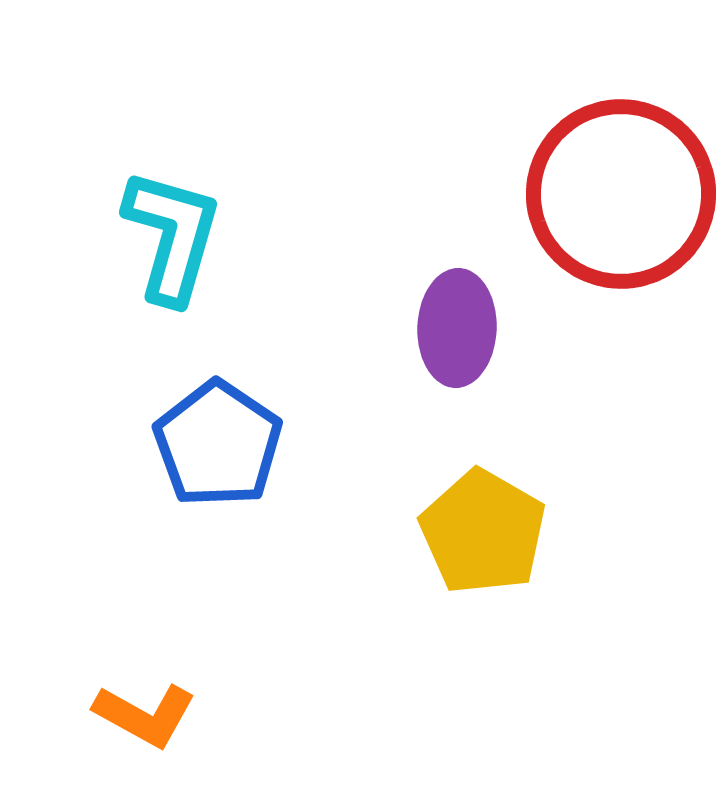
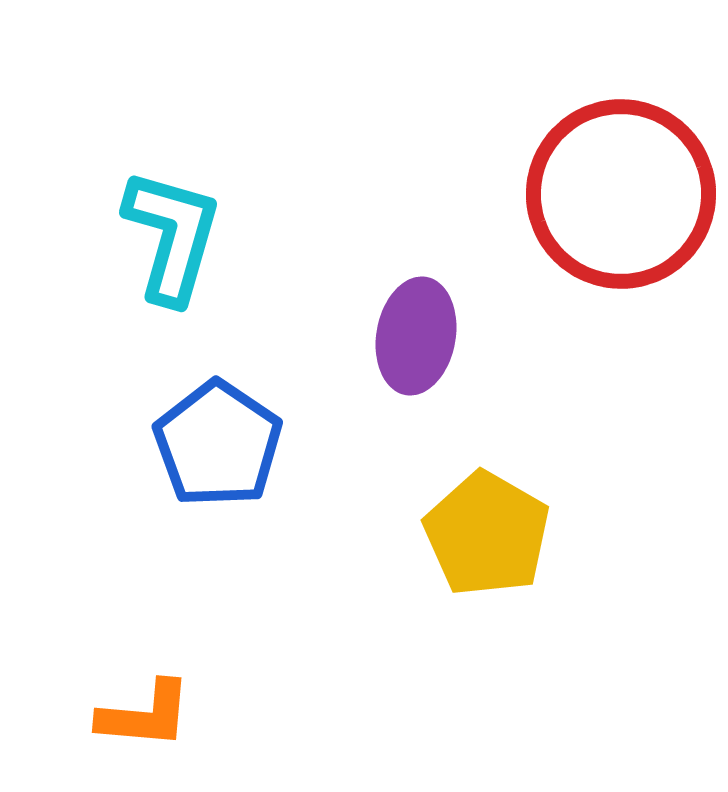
purple ellipse: moved 41 px left, 8 px down; rotated 8 degrees clockwise
yellow pentagon: moved 4 px right, 2 px down
orange L-shape: rotated 24 degrees counterclockwise
